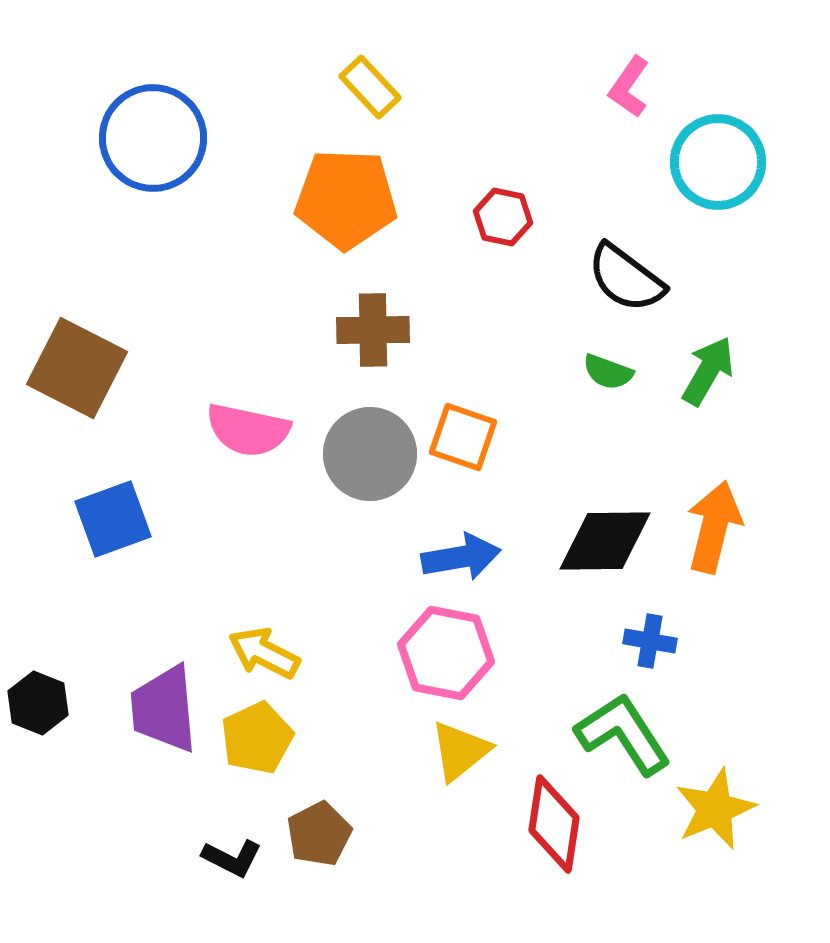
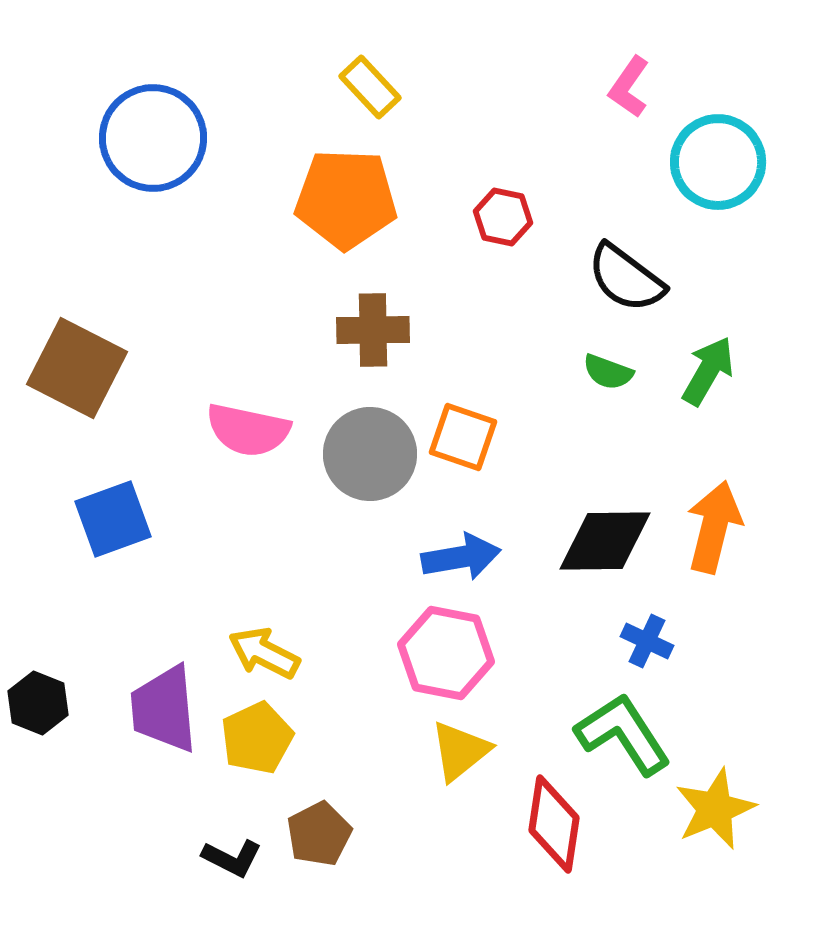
blue cross: moved 3 px left; rotated 15 degrees clockwise
